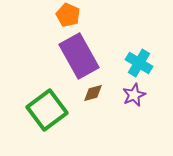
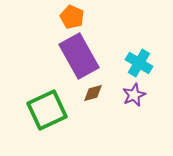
orange pentagon: moved 4 px right, 2 px down
green square: rotated 12 degrees clockwise
